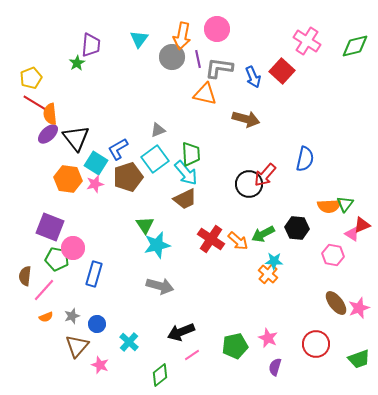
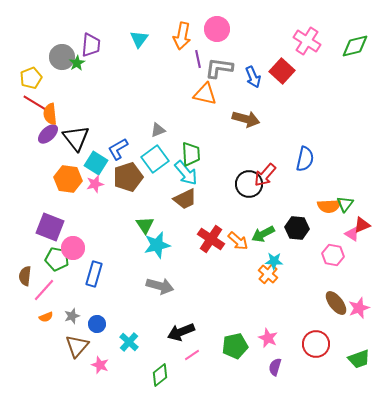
gray circle at (172, 57): moved 110 px left
